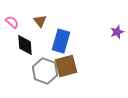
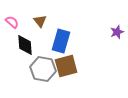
gray hexagon: moved 2 px left, 2 px up; rotated 10 degrees counterclockwise
